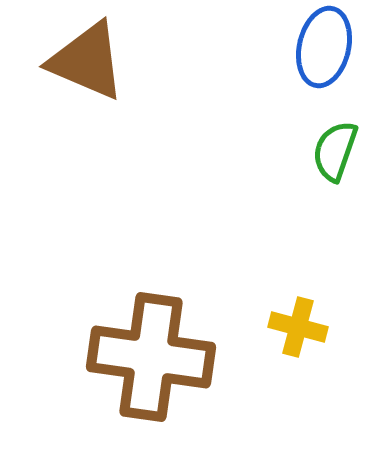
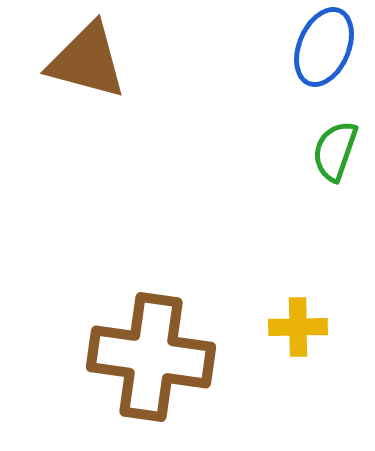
blue ellipse: rotated 10 degrees clockwise
brown triangle: rotated 8 degrees counterclockwise
yellow cross: rotated 16 degrees counterclockwise
